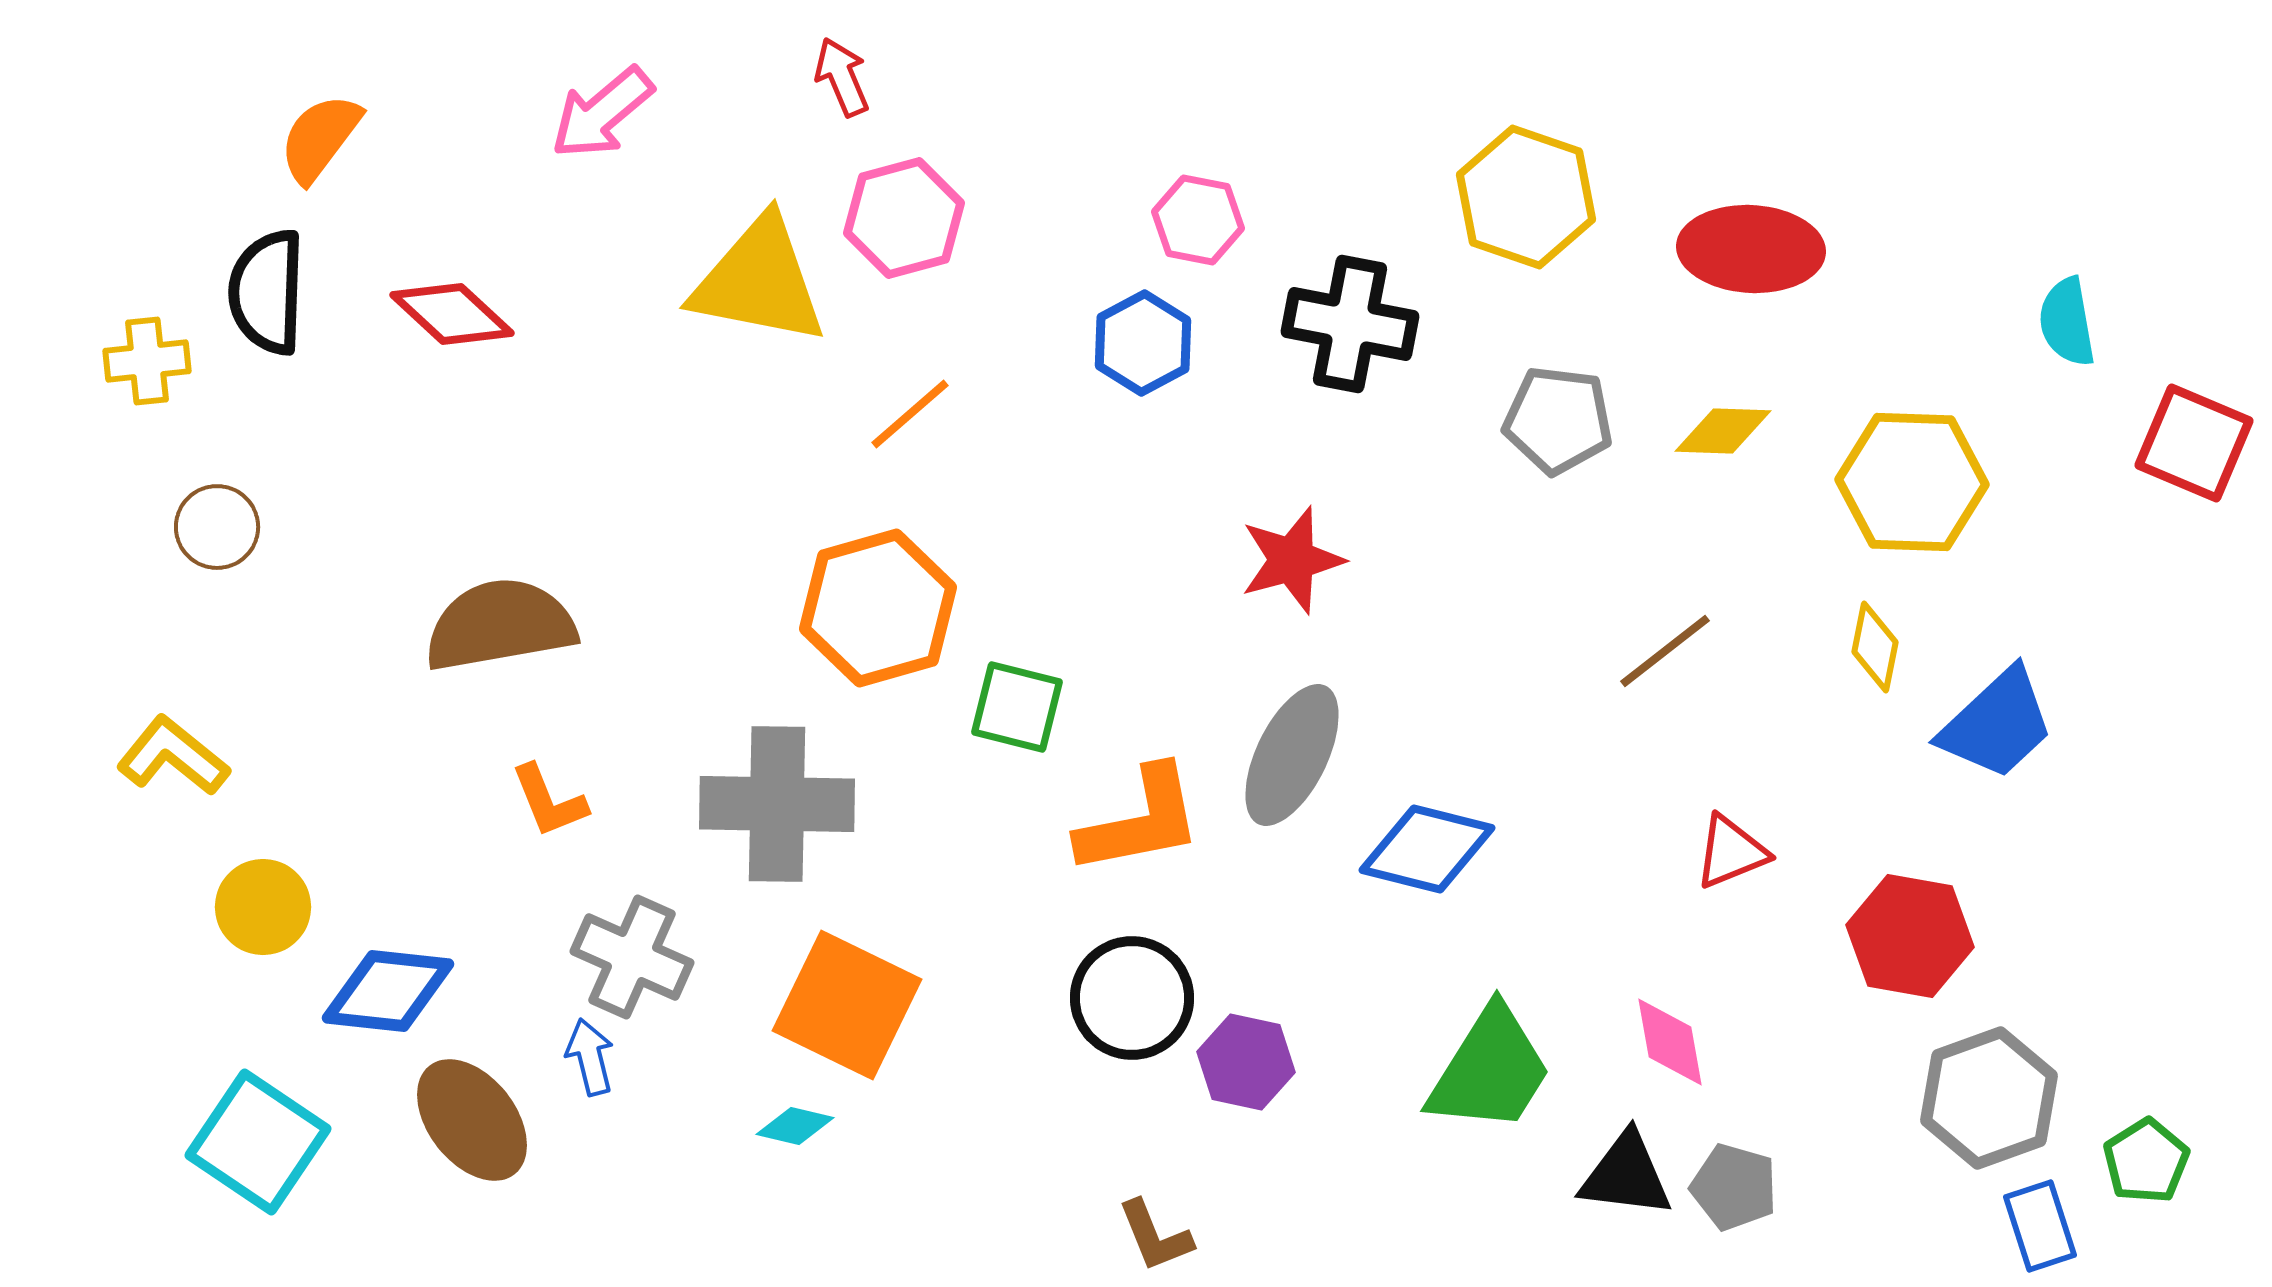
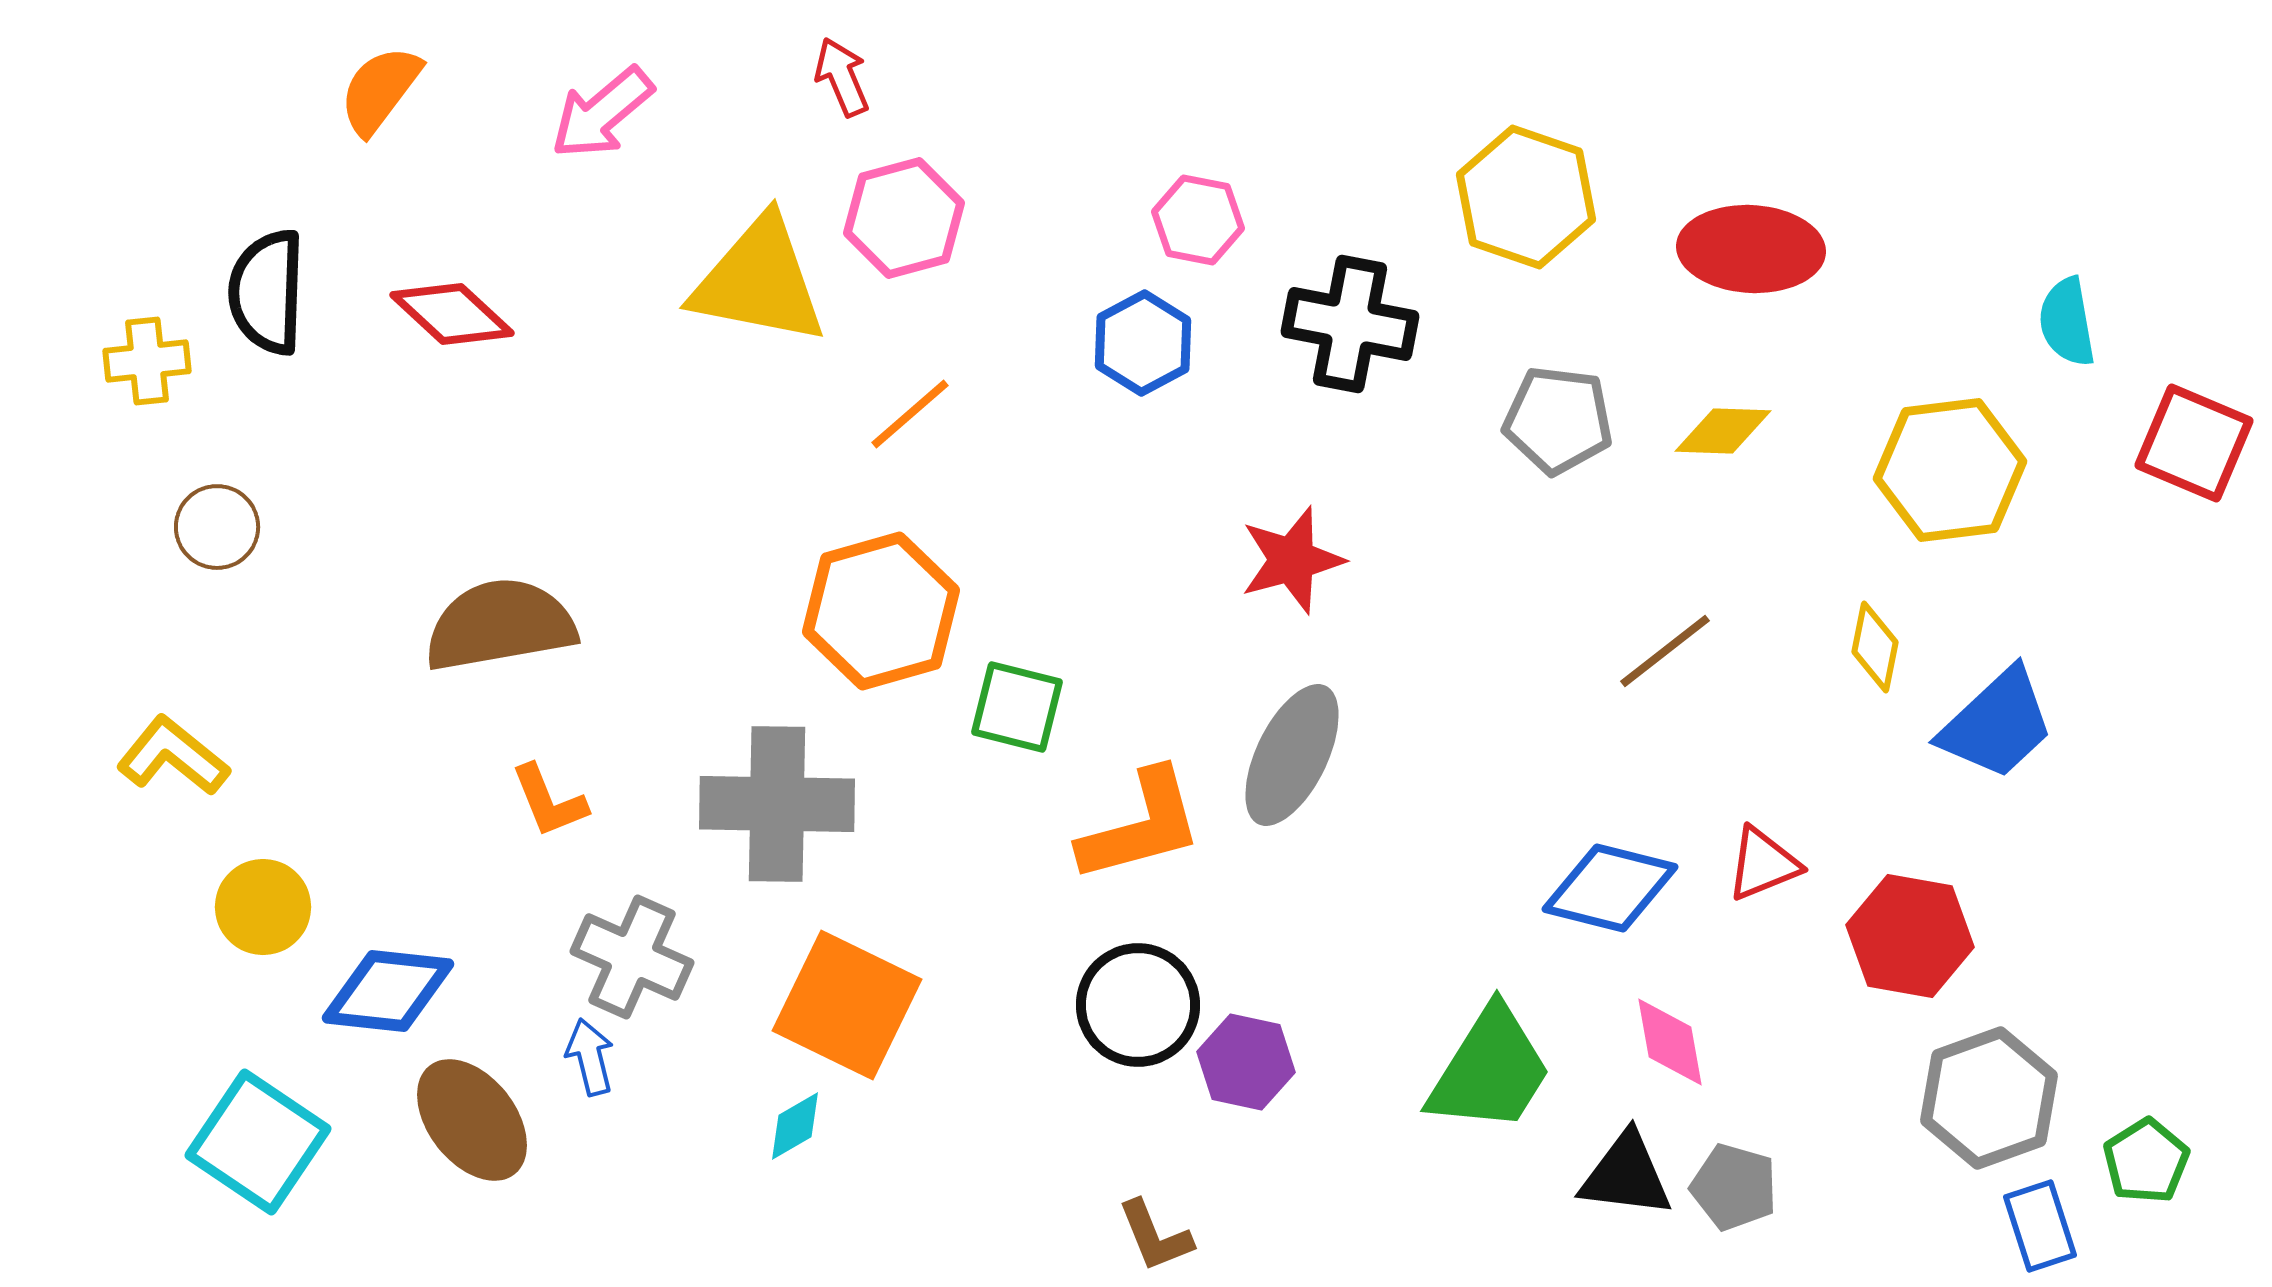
orange semicircle at (320, 138): moved 60 px right, 48 px up
yellow hexagon at (1912, 482): moved 38 px right, 12 px up; rotated 9 degrees counterclockwise
orange hexagon at (878, 608): moved 3 px right, 3 px down
orange L-shape at (1140, 821): moved 1 px right, 5 px down; rotated 4 degrees counterclockwise
blue diamond at (1427, 849): moved 183 px right, 39 px down
red triangle at (1731, 852): moved 32 px right, 12 px down
black circle at (1132, 998): moved 6 px right, 7 px down
cyan diamond at (795, 1126): rotated 44 degrees counterclockwise
